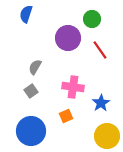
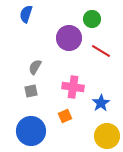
purple circle: moved 1 px right
red line: moved 1 px right, 1 px down; rotated 24 degrees counterclockwise
gray square: rotated 24 degrees clockwise
orange square: moved 1 px left
